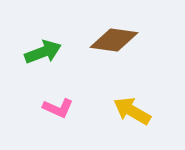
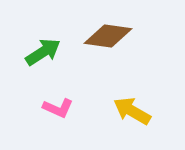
brown diamond: moved 6 px left, 4 px up
green arrow: rotated 12 degrees counterclockwise
